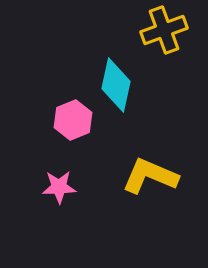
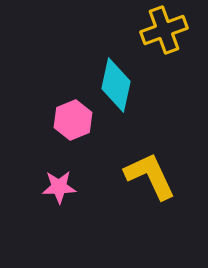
yellow L-shape: rotated 42 degrees clockwise
